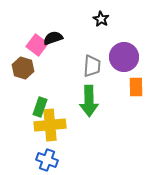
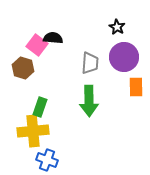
black star: moved 16 px right, 8 px down
black semicircle: rotated 24 degrees clockwise
gray trapezoid: moved 2 px left, 3 px up
yellow cross: moved 17 px left, 6 px down
